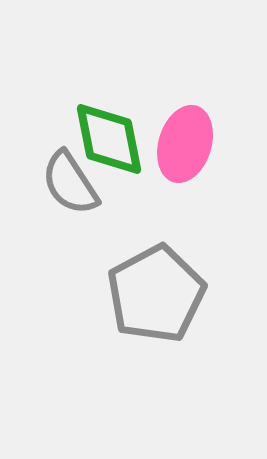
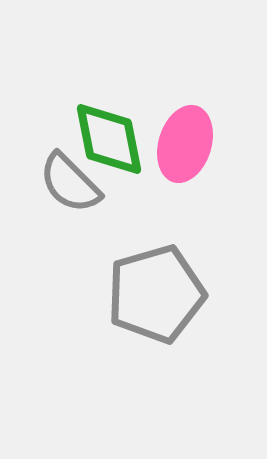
gray semicircle: rotated 12 degrees counterclockwise
gray pentagon: rotated 12 degrees clockwise
